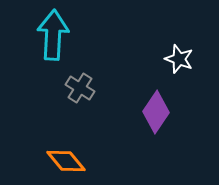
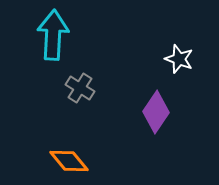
orange diamond: moved 3 px right
